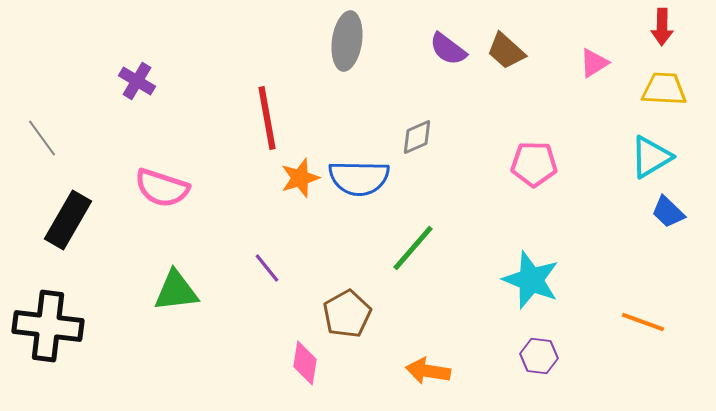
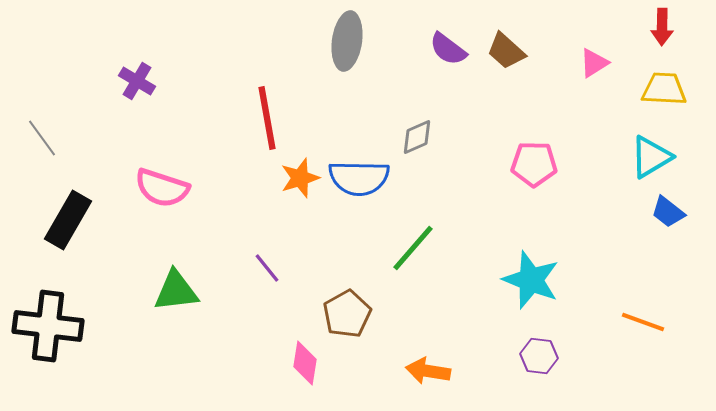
blue trapezoid: rotated 6 degrees counterclockwise
